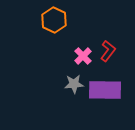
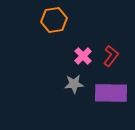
orange hexagon: rotated 25 degrees clockwise
red L-shape: moved 3 px right, 5 px down
purple rectangle: moved 6 px right, 3 px down
